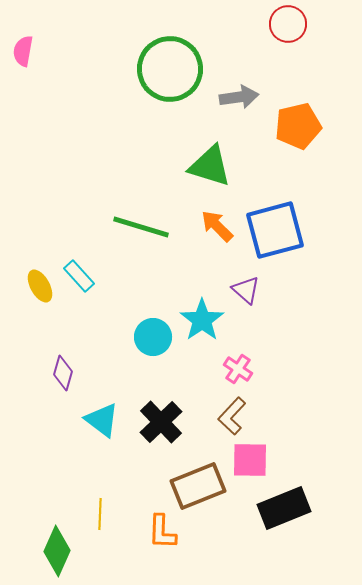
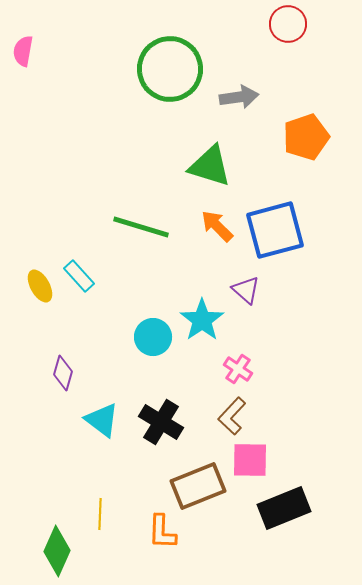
orange pentagon: moved 8 px right, 11 px down; rotated 6 degrees counterclockwise
black cross: rotated 15 degrees counterclockwise
